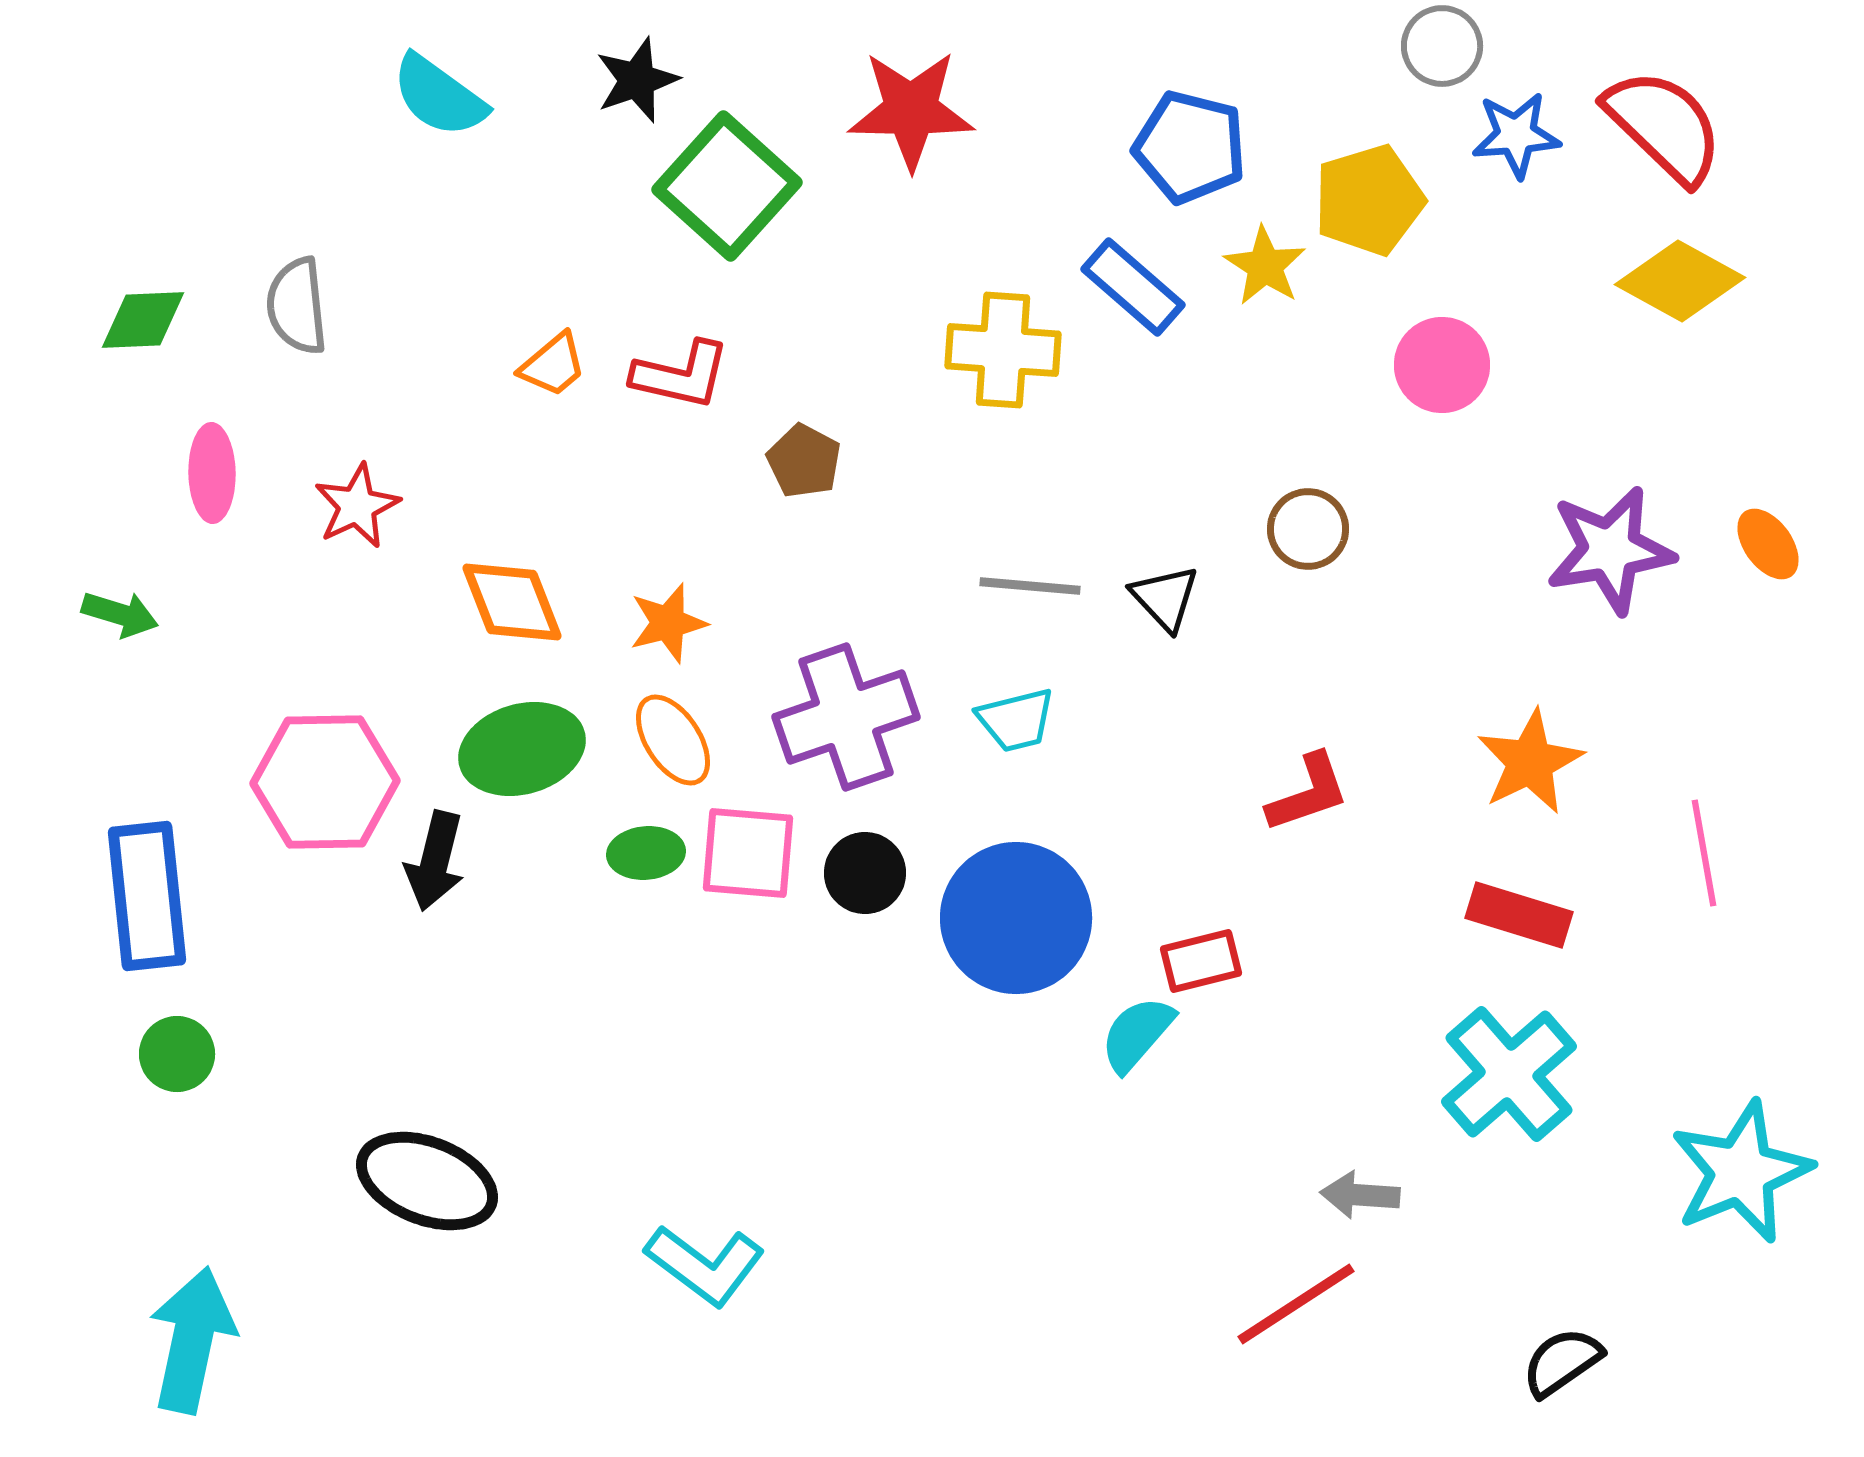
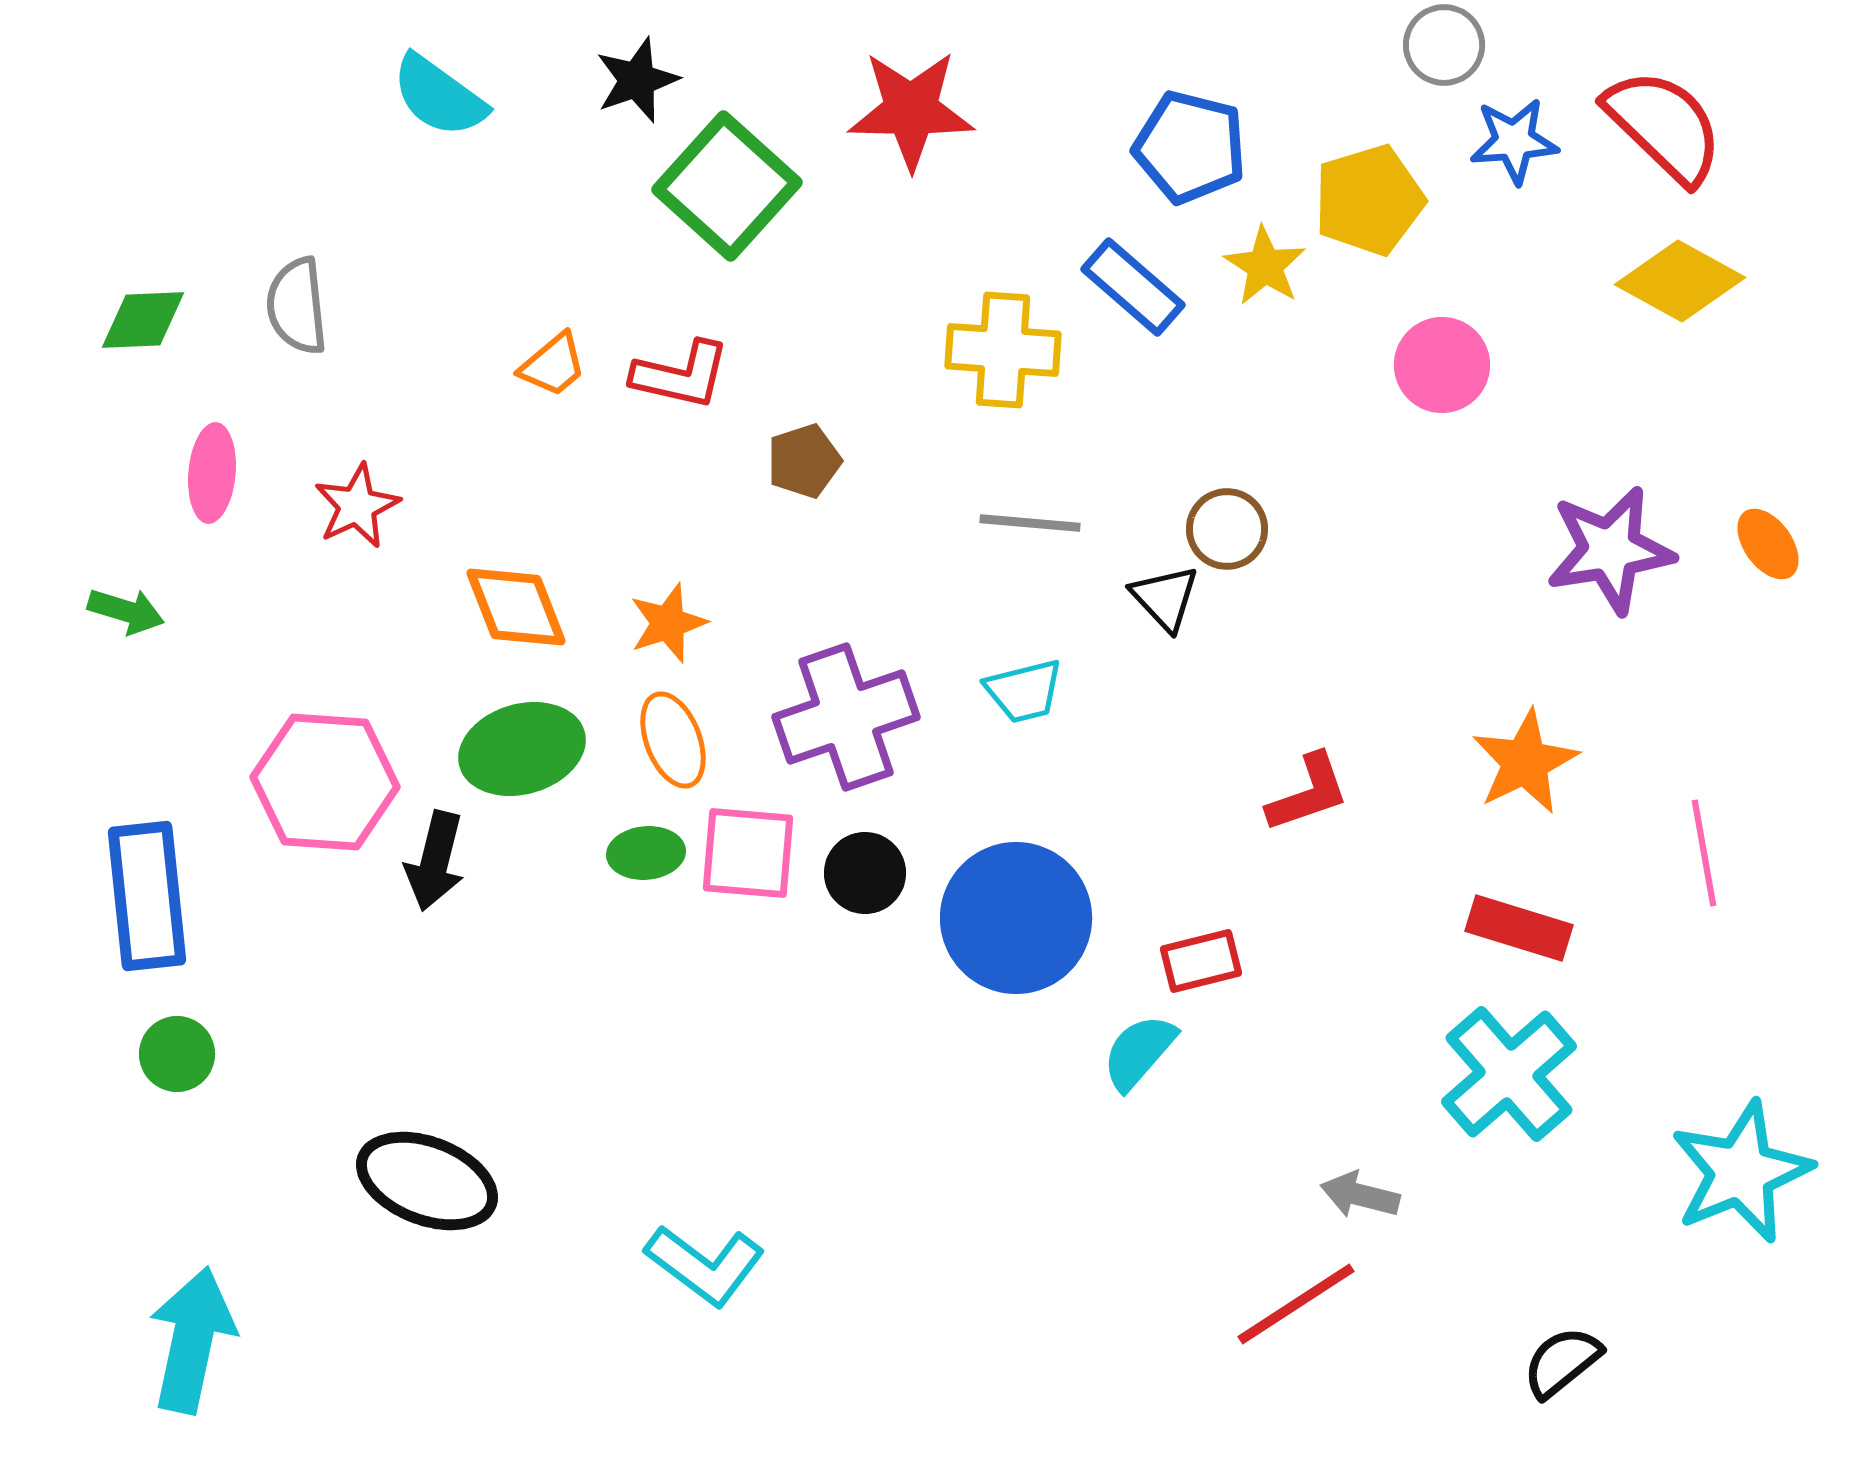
gray circle at (1442, 46): moved 2 px right, 1 px up
blue star at (1516, 135): moved 2 px left, 6 px down
brown pentagon at (804, 461): rotated 26 degrees clockwise
pink ellipse at (212, 473): rotated 6 degrees clockwise
brown circle at (1308, 529): moved 81 px left
gray line at (1030, 586): moved 63 px up
orange diamond at (512, 602): moved 4 px right, 5 px down
green arrow at (120, 614): moved 6 px right, 3 px up
orange star at (668, 623): rotated 4 degrees counterclockwise
cyan trapezoid at (1016, 720): moved 8 px right, 29 px up
orange ellipse at (673, 740): rotated 12 degrees clockwise
orange star at (1530, 762): moved 5 px left
pink hexagon at (325, 782): rotated 5 degrees clockwise
red rectangle at (1519, 915): moved 13 px down
cyan semicircle at (1137, 1034): moved 2 px right, 18 px down
gray arrow at (1360, 1195): rotated 10 degrees clockwise
black semicircle at (1562, 1362): rotated 4 degrees counterclockwise
